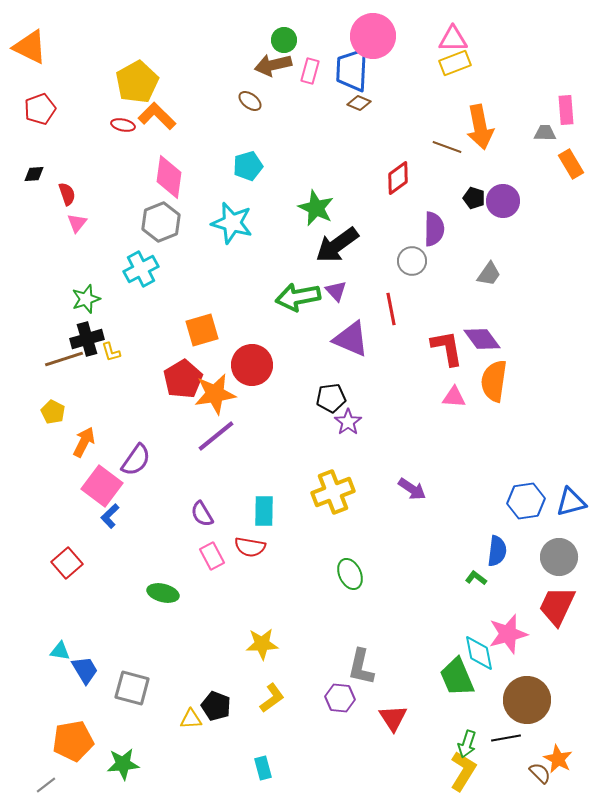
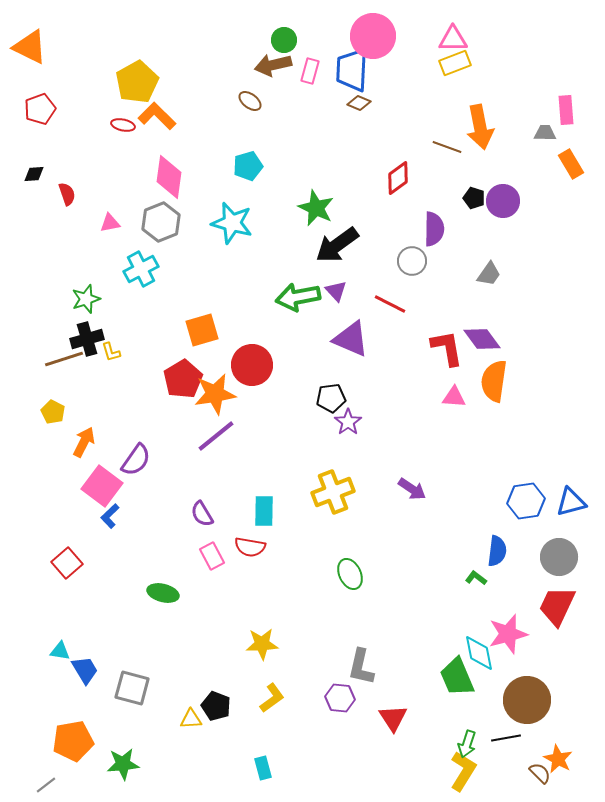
pink triangle at (77, 223): moved 33 px right; rotated 40 degrees clockwise
red line at (391, 309): moved 1 px left, 5 px up; rotated 52 degrees counterclockwise
